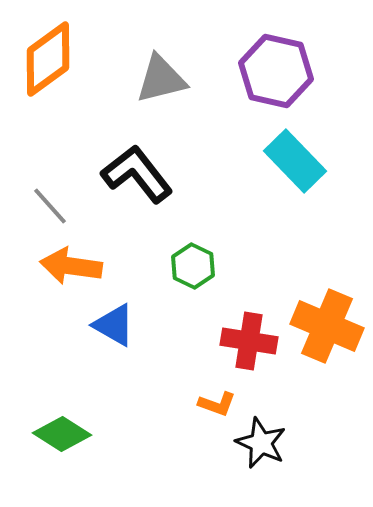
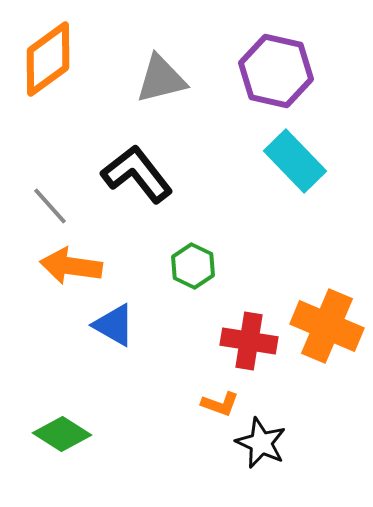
orange L-shape: moved 3 px right
